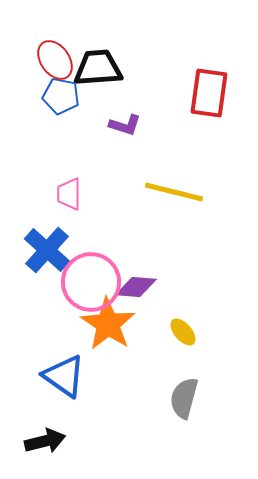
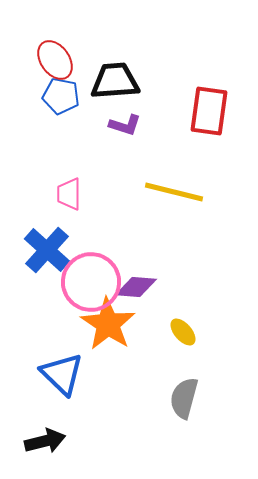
black trapezoid: moved 17 px right, 13 px down
red rectangle: moved 18 px down
blue triangle: moved 2 px left, 2 px up; rotated 9 degrees clockwise
